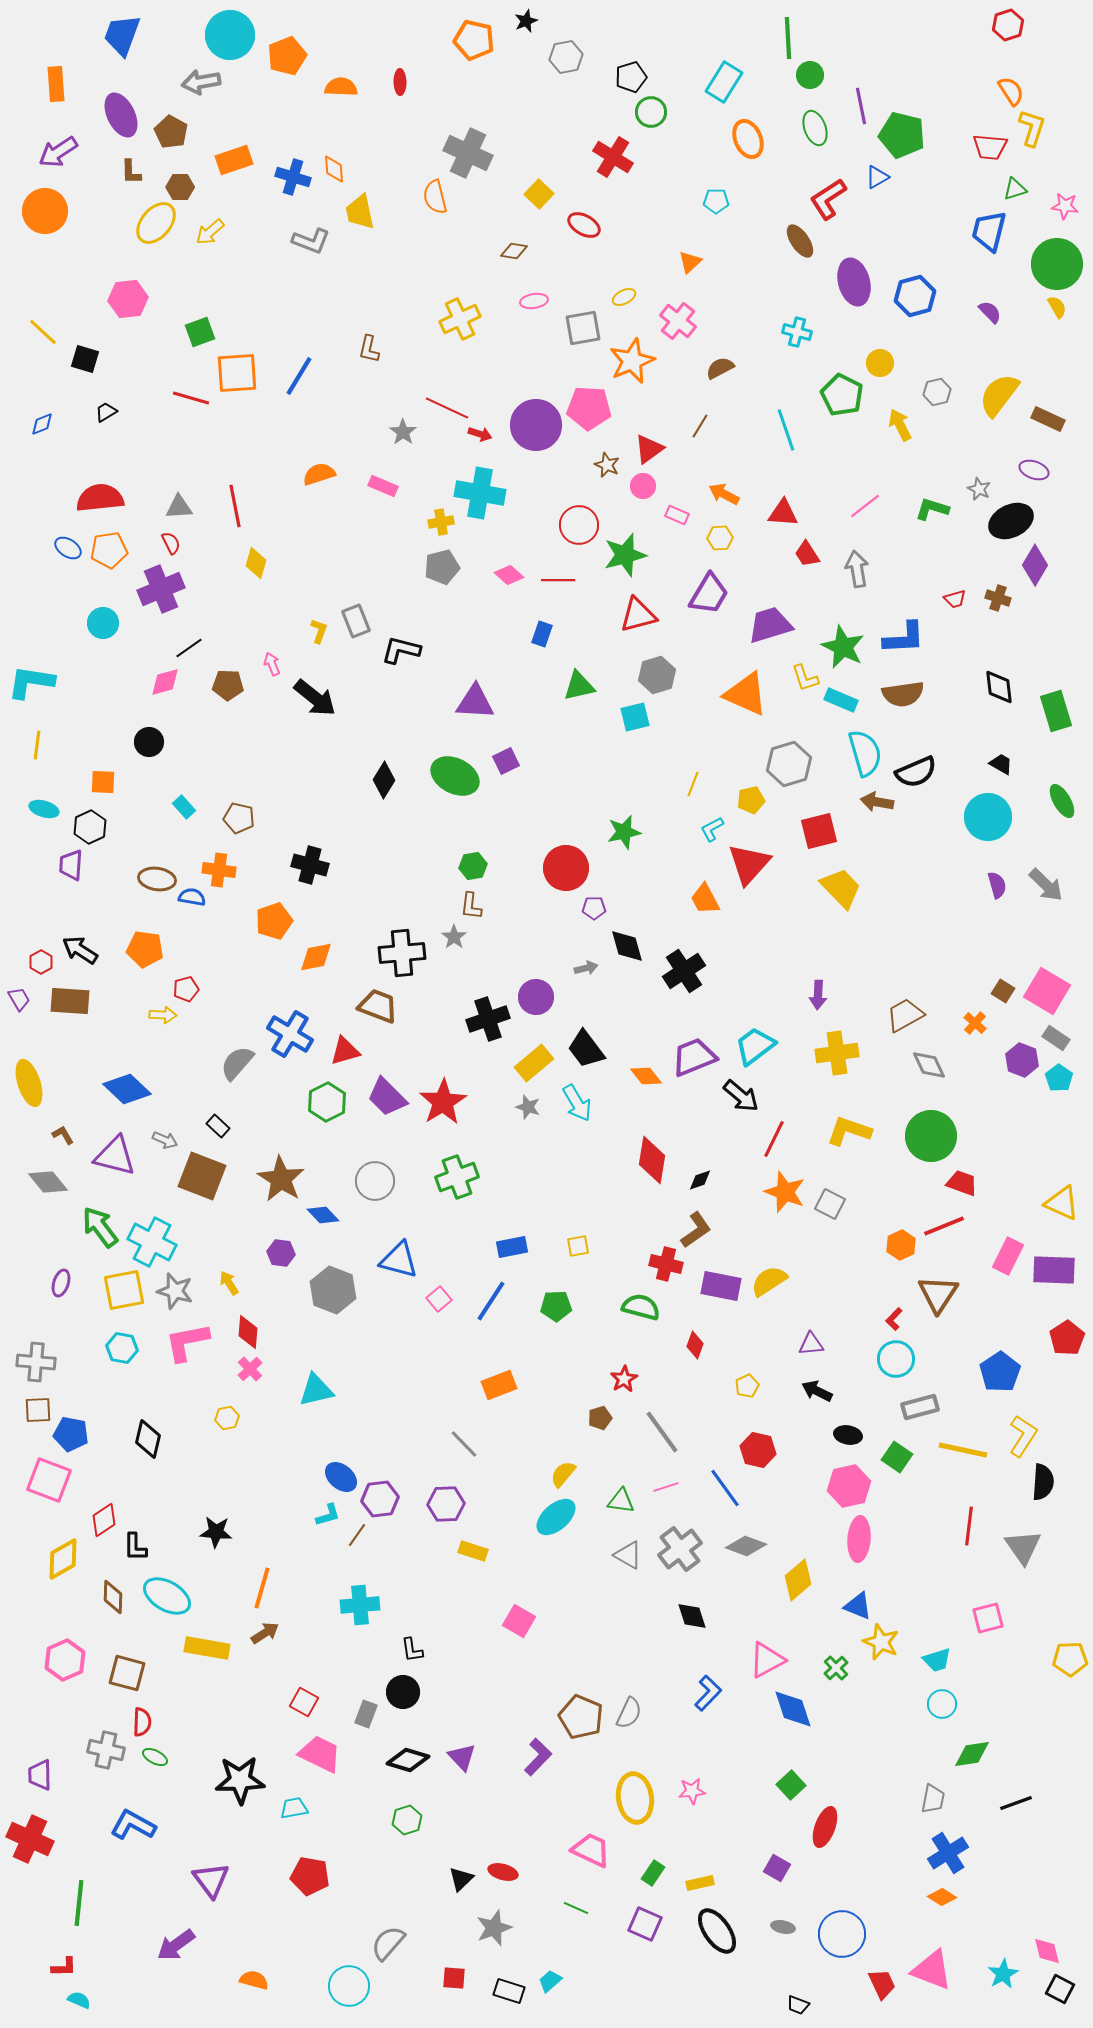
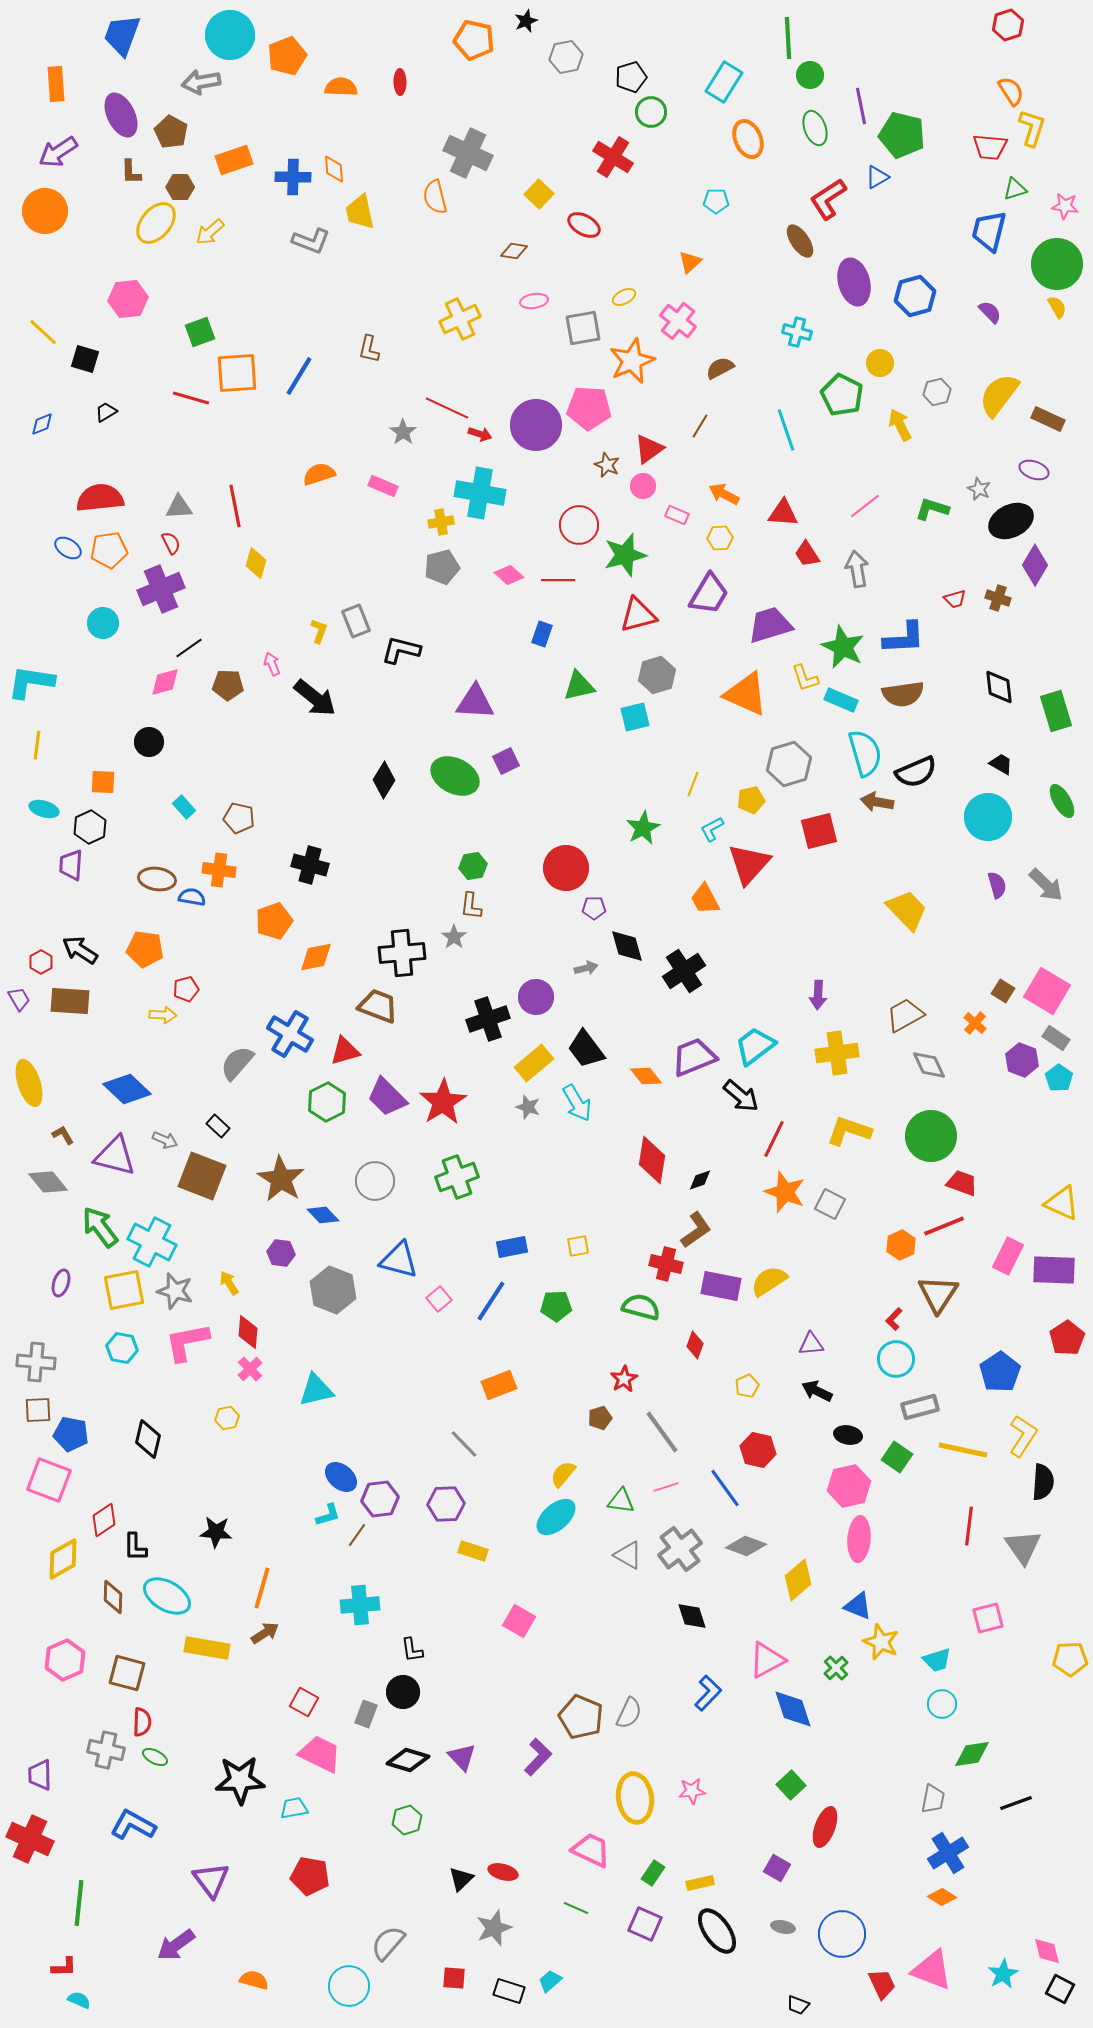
blue cross at (293, 177): rotated 16 degrees counterclockwise
green star at (624, 832): moved 19 px right, 4 px up; rotated 16 degrees counterclockwise
yellow trapezoid at (841, 888): moved 66 px right, 22 px down
